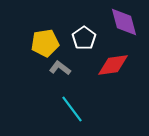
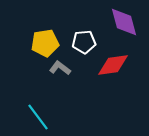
white pentagon: moved 4 px down; rotated 30 degrees clockwise
cyan line: moved 34 px left, 8 px down
